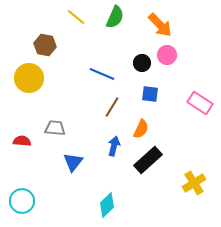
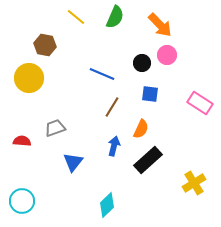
gray trapezoid: rotated 25 degrees counterclockwise
